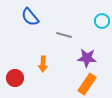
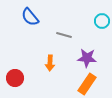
orange arrow: moved 7 px right, 1 px up
